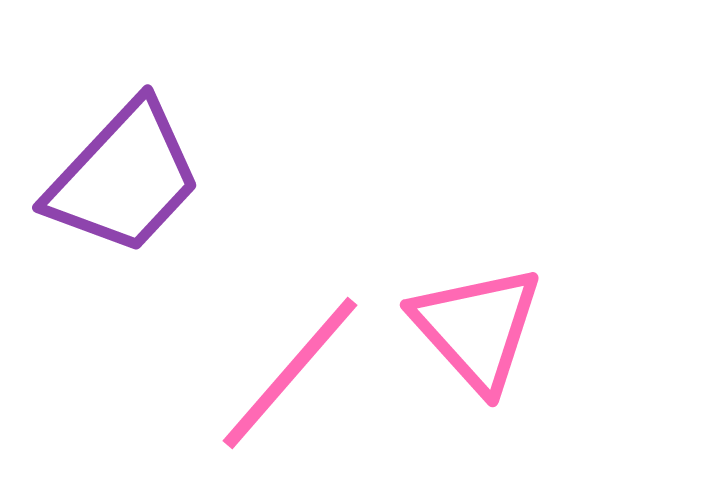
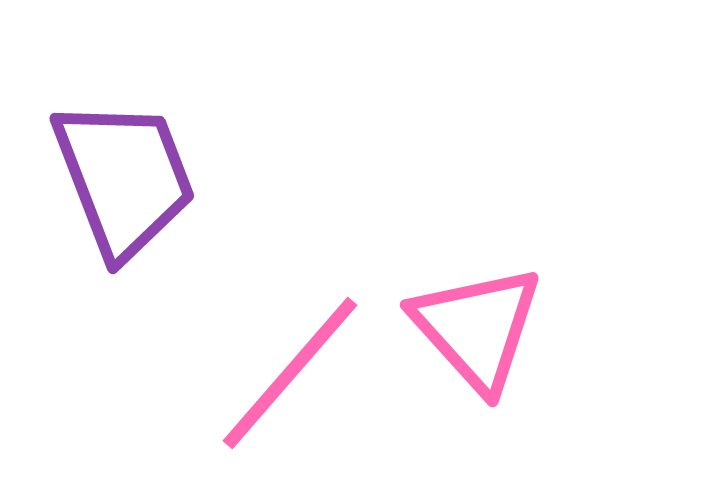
purple trapezoid: rotated 64 degrees counterclockwise
